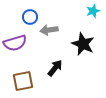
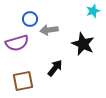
blue circle: moved 2 px down
purple semicircle: moved 2 px right
